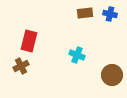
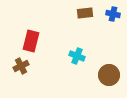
blue cross: moved 3 px right
red rectangle: moved 2 px right
cyan cross: moved 1 px down
brown circle: moved 3 px left
